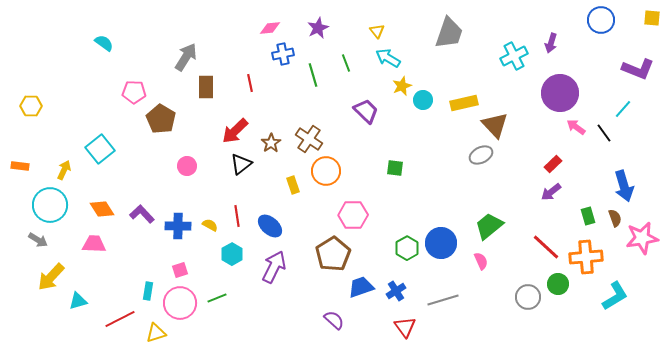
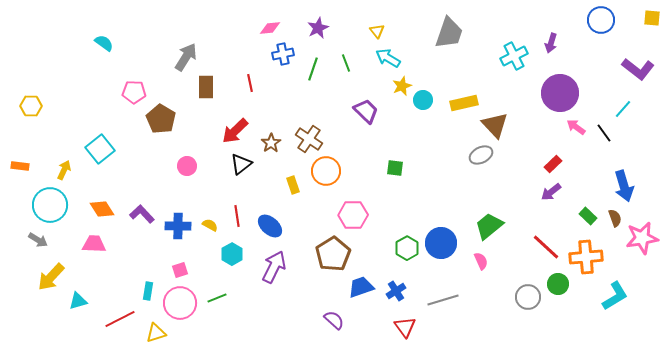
purple L-shape at (638, 69): rotated 16 degrees clockwise
green line at (313, 75): moved 6 px up; rotated 35 degrees clockwise
green rectangle at (588, 216): rotated 30 degrees counterclockwise
